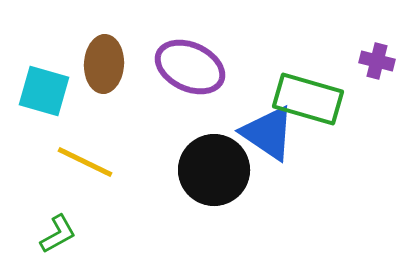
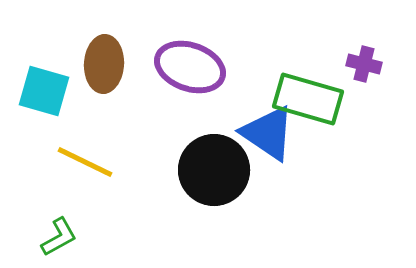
purple cross: moved 13 px left, 3 px down
purple ellipse: rotated 6 degrees counterclockwise
green L-shape: moved 1 px right, 3 px down
